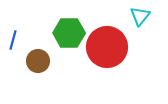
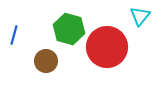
green hexagon: moved 4 px up; rotated 16 degrees clockwise
blue line: moved 1 px right, 5 px up
brown circle: moved 8 px right
